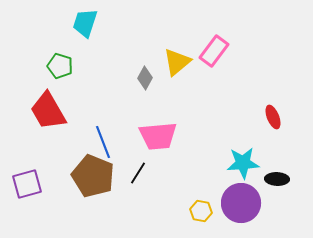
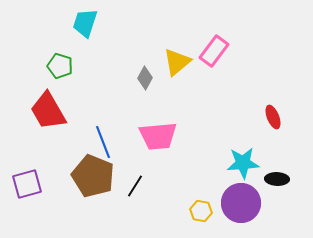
black line: moved 3 px left, 13 px down
